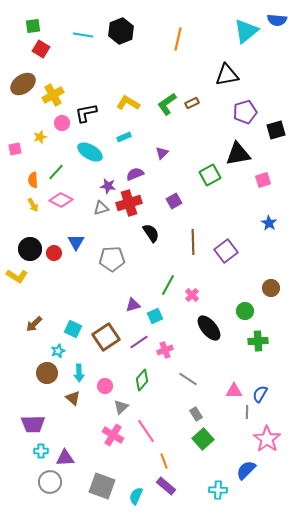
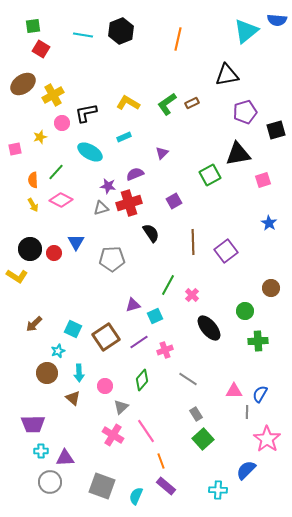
orange line at (164, 461): moved 3 px left
